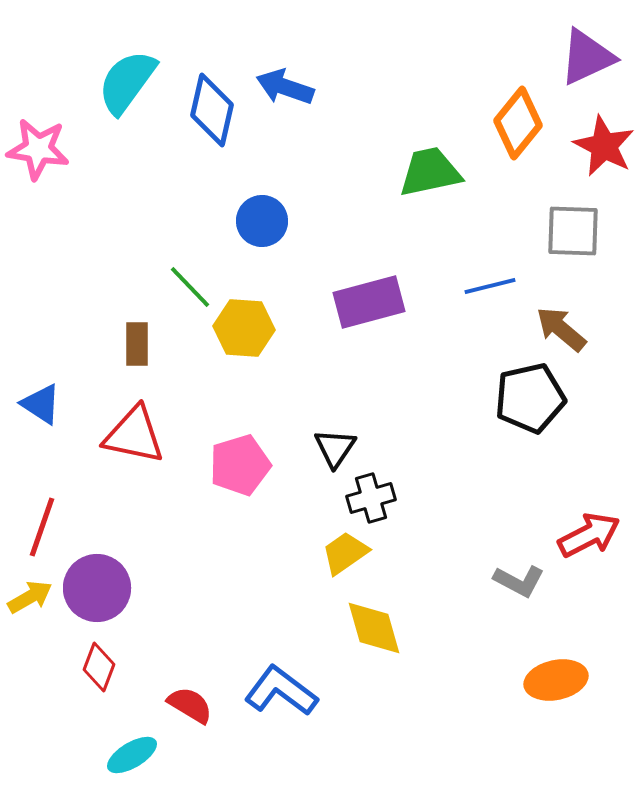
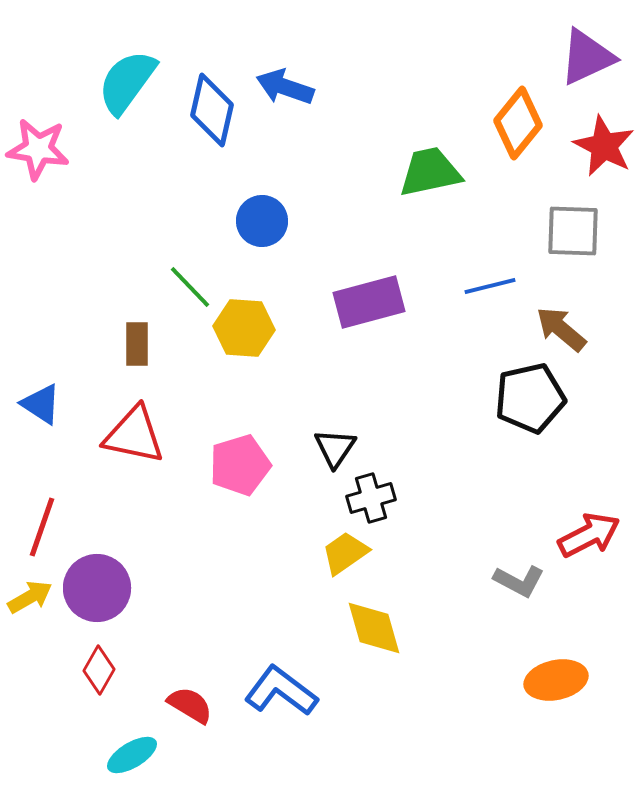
red diamond: moved 3 px down; rotated 9 degrees clockwise
